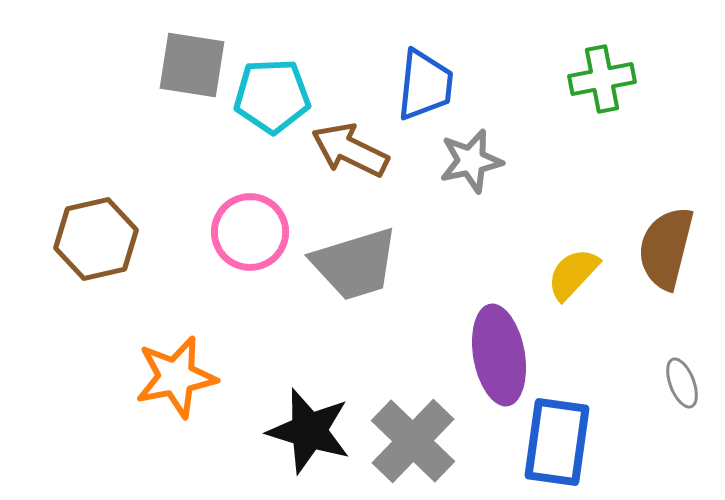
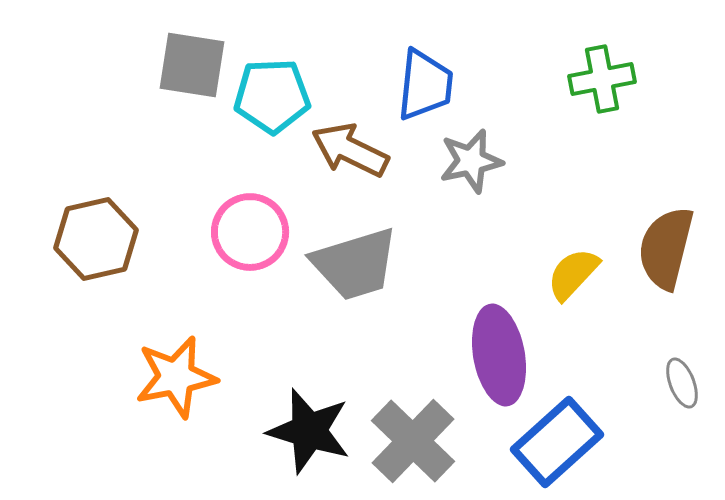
blue rectangle: rotated 40 degrees clockwise
